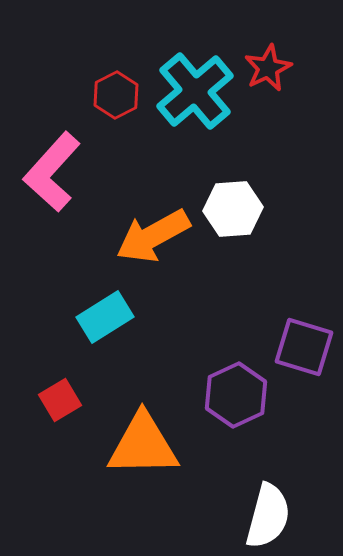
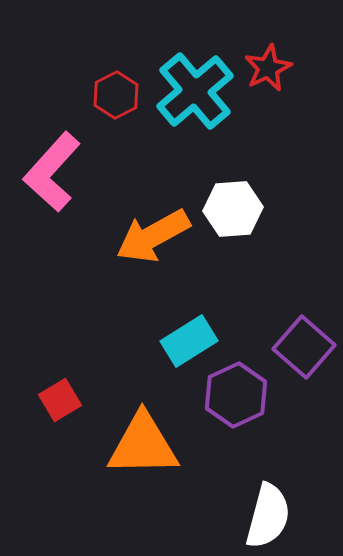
cyan rectangle: moved 84 px right, 24 px down
purple square: rotated 24 degrees clockwise
